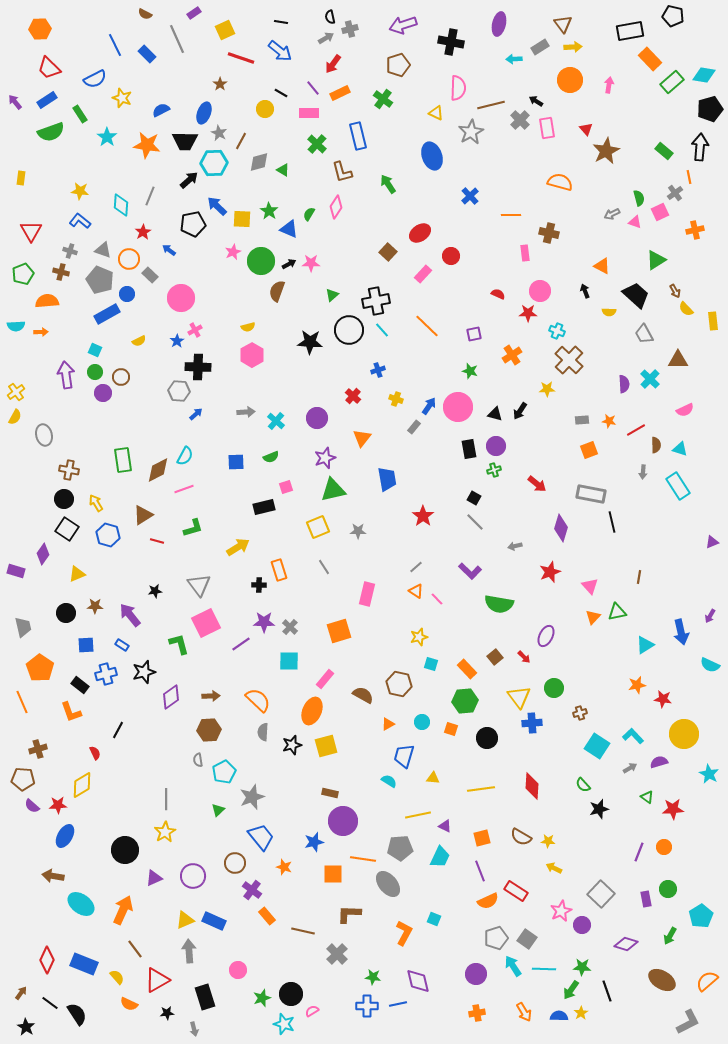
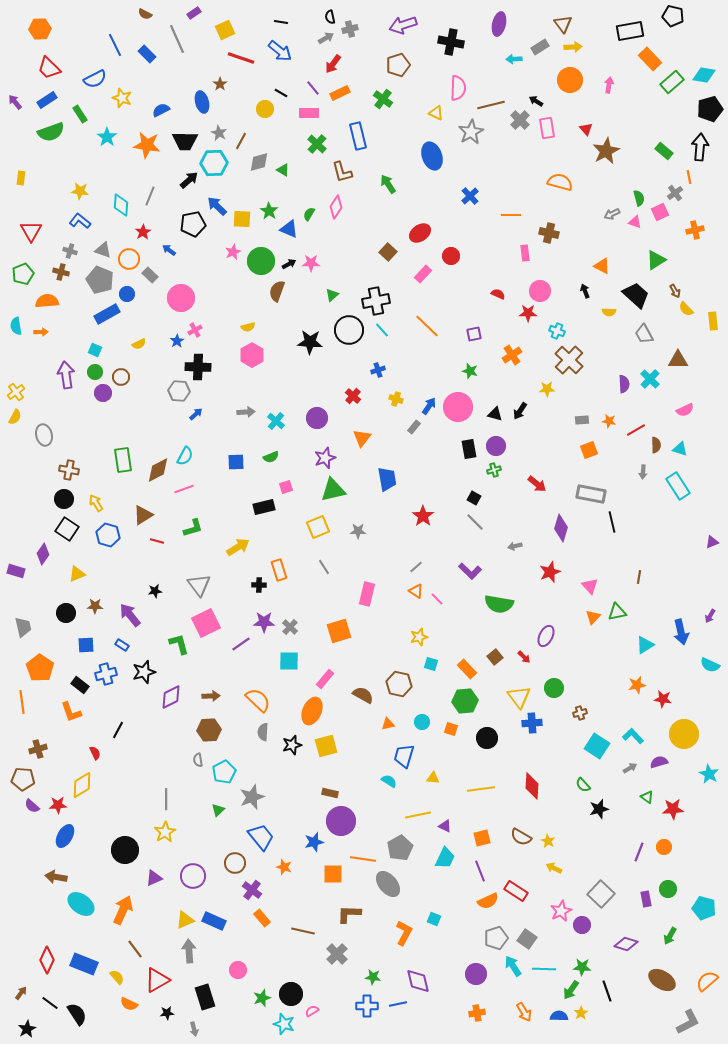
blue ellipse at (204, 113): moved 2 px left, 11 px up; rotated 35 degrees counterclockwise
cyan semicircle at (16, 326): rotated 84 degrees clockwise
yellow semicircle at (139, 341): moved 3 px down
purple diamond at (171, 697): rotated 10 degrees clockwise
orange line at (22, 702): rotated 15 degrees clockwise
orange triangle at (388, 724): rotated 16 degrees clockwise
purple circle at (343, 821): moved 2 px left
yellow star at (548, 841): rotated 24 degrees clockwise
gray pentagon at (400, 848): rotated 25 degrees counterclockwise
cyan trapezoid at (440, 857): moved 5 px right, 1 px down
brown arrow at (53, 876): moved 3 px right, 1 px down
orange rectangle at (267, 916): moved 5 px left, 2 px down
cyan pentagon at (701, 916): moved 3 px right, 8 px up; rotated 25 degrees counterclockwise
black star at (26, 1027): moved 1 px right, 2 px down; rotated 12 degrees clockwise
